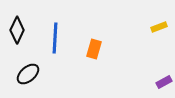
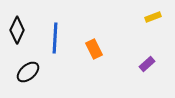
yellow rectangle: moved 6 px left, 10 px up
orange rectangle: rotated 42 degrees counterclockwise
black ellipse: moved 2 px up
purple rectangle: moved 17 px left, 18 px up; rotated 14 degrees counterclockwise
